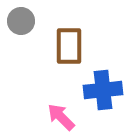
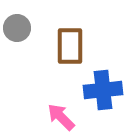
gray circle: moved 4 px left, 7 px down
brown rectangle: moved 1 px right
